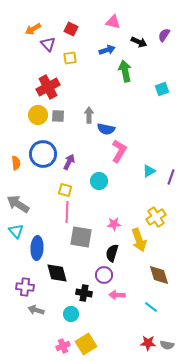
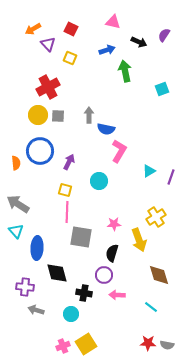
yellow square at (70, 58): rotated 32 degrees clockwise
blue circle at (43, 154): moved 3 px left, 3 px up
